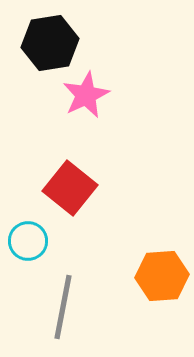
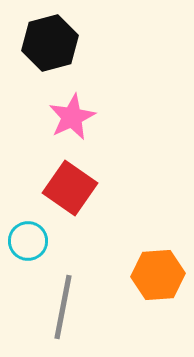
black hexagon: rotated 6 degrees counterclockwise
pink star: moved 14 px left, 22 px down
red square: rotated 4 degrees counterclockwise
orange hexagon: moved 4 px left, 1 px up
